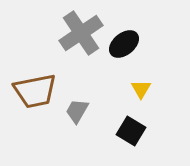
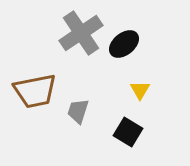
yellow triangle: moved 1 px left, 1 px down
gray trapezoid: moved 1 px right; rotated 12 degrees counterclockwise
black square: moved 3 px left, 1 px down
